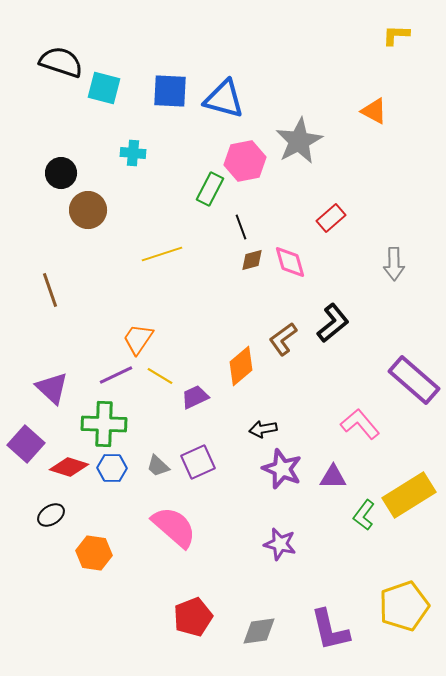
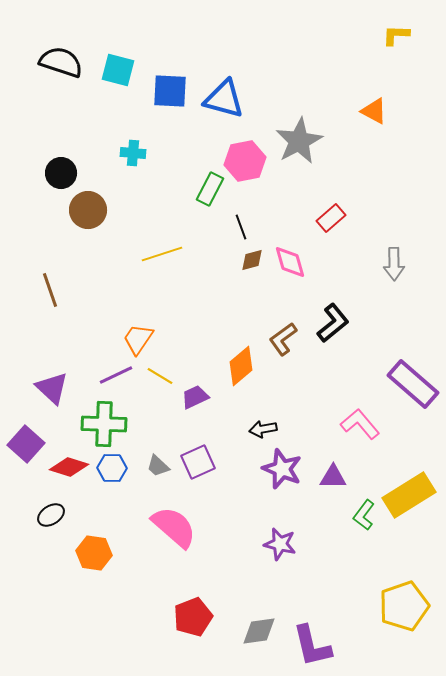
cyan square at (104, 88): moved 14 px right, 18 px up
purple rectangle at (414, 380): moved 1 px left, 4 px down
purple L-shape at (330, 630): moved 18 px left, 16 px down
